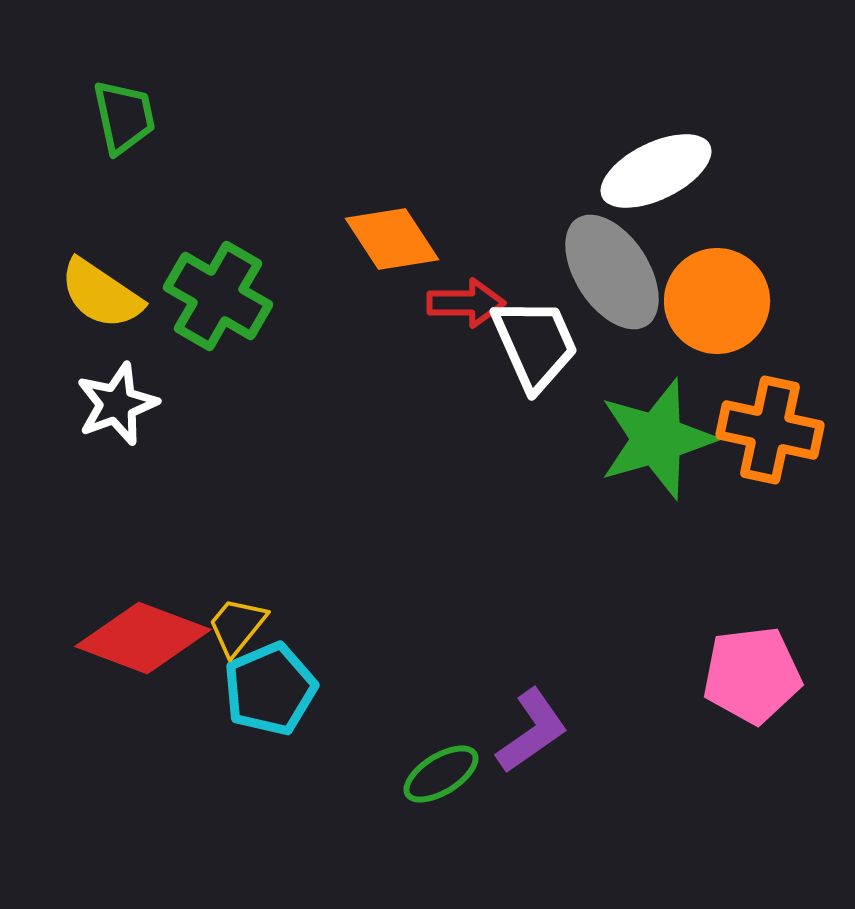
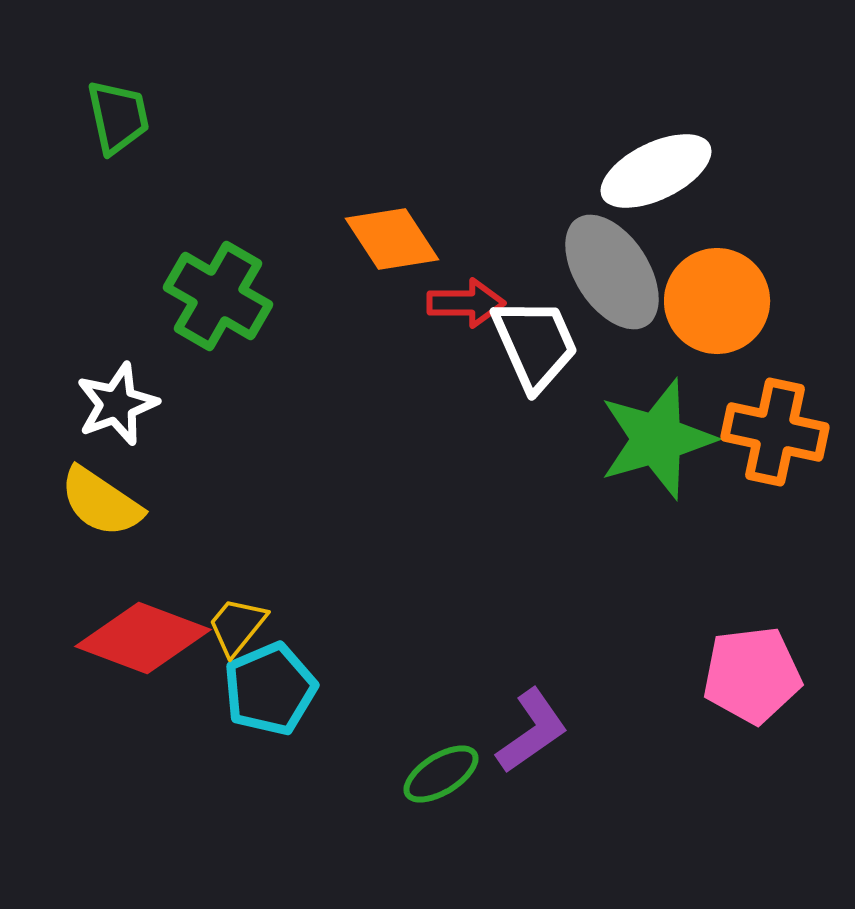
green trapezoid: moved 6 px left
yellow semicircle: moved 208 px down
orange cross: moved 5 px right, 2 px down
